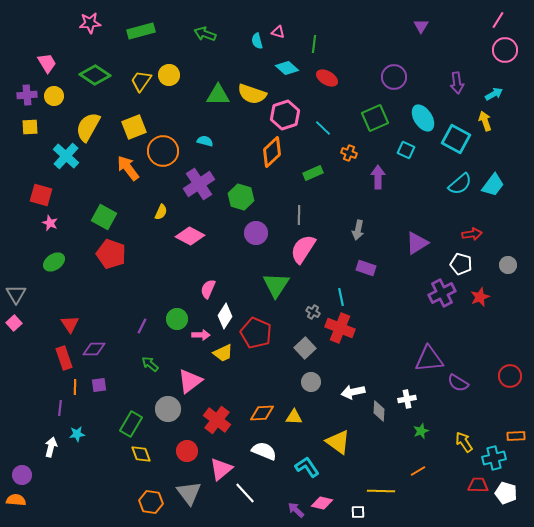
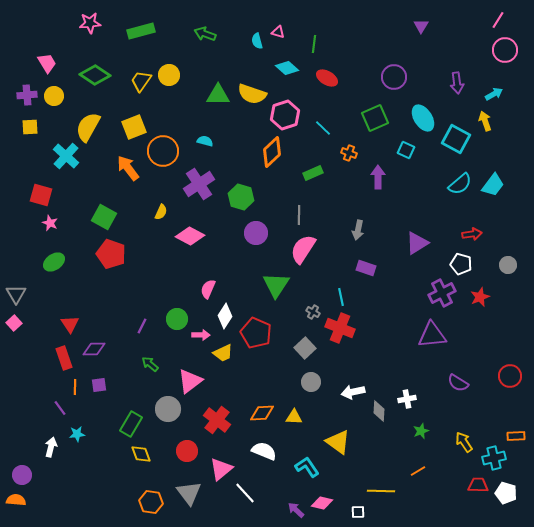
purple triangle at (429, 359): moved 3 px right, 24 px up
purple line at (60, 408): rotated 42 degrees counterclockwise
